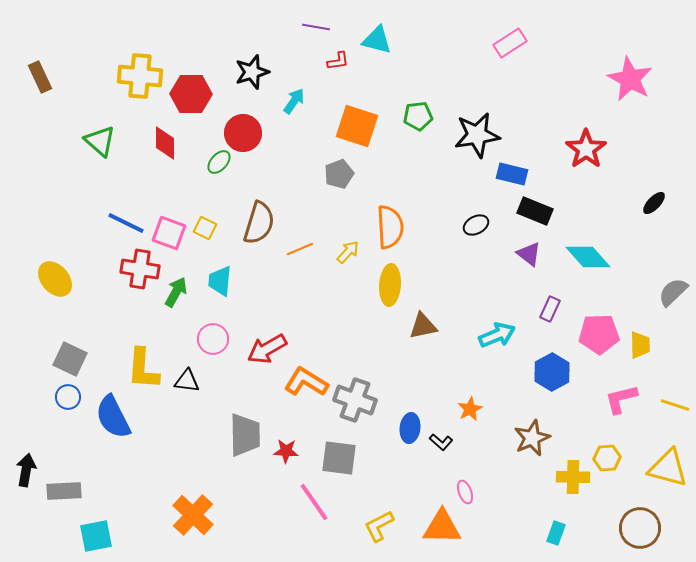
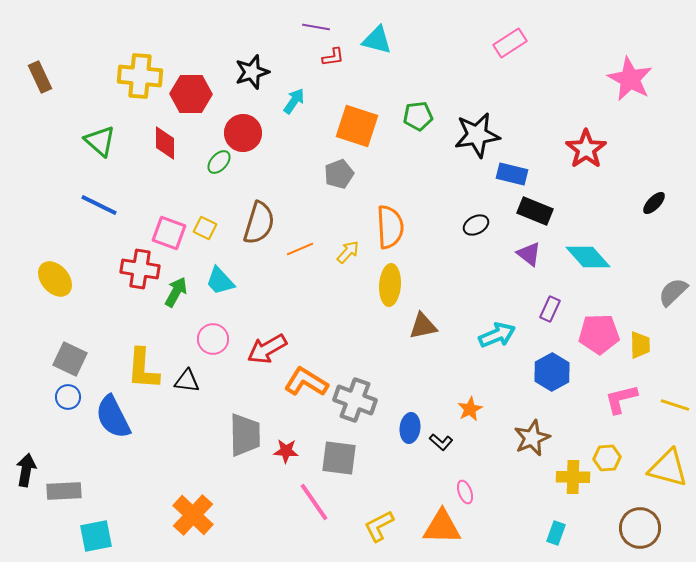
red L-shape at (338, 61): moved 5 px left, 4 px up
blue line at (126, 223): moved 27 px left, 18 px up
cyan trapezoid at (220, 281): rotated 48 degrees counterclockwise
